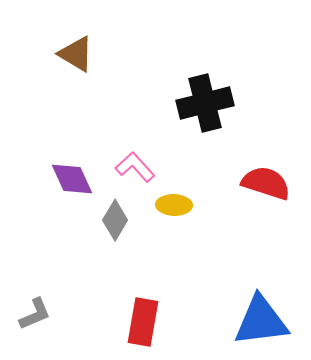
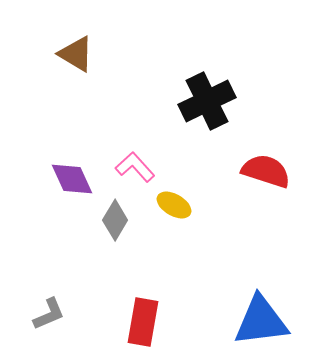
black cross: moved 2 px right, 2 px up; rotated 12 degrees counterclockwise
red semicircle: moved 12 px up
yellow ellipse: rotated 28 degrees clockwise
gray L-shape: moved 14 px right
